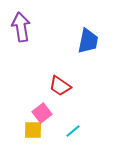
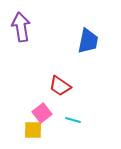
cyan line: moved 11 px up; rotated 56 degrees clockwise
